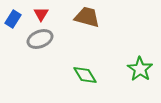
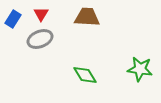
brown trapezoid: rotated 12 degrees counterclockwise
green star: rotated 25 degrees counterclockwise
